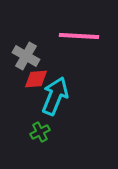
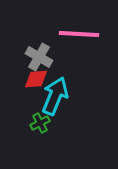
pink line: moved 2 px up
gray cross: moved 13 px right, 1 px down
green cross: moved 9 px up
